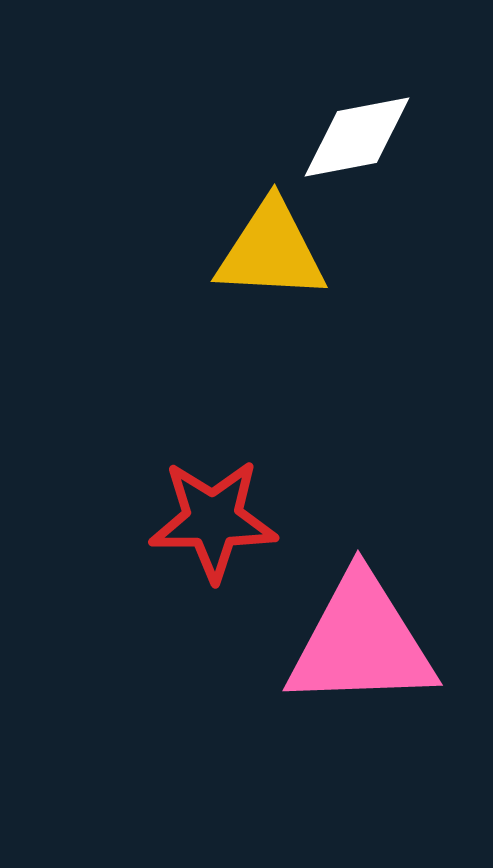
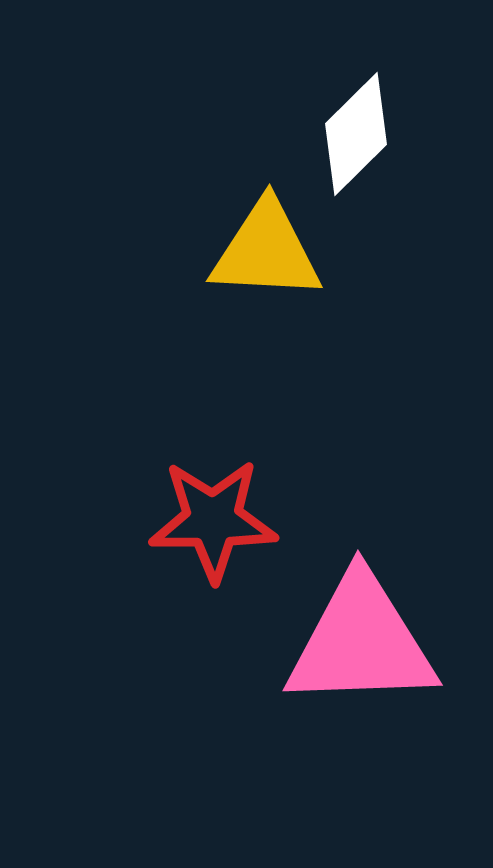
white diamond: moved 1 px left, 3 px up; rotated 34 degrees counterclockwise
yellow triangle: moved 5 px left
